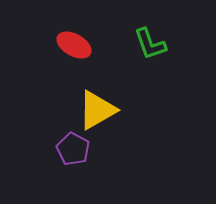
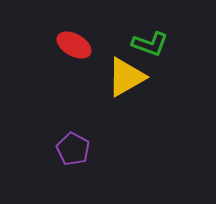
green L-shape: rotated 51 degrees counterclockwise
yellow triangle: moved 29 px right, 33 px up
